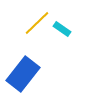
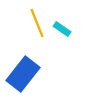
yellow line: rotated 68 degrees counterclockwise
